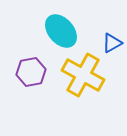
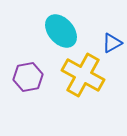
purple hexagon: moved 3 px left, 5 px down
